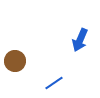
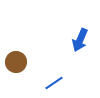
brown circle: moved 1 px right, 1 px down
